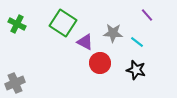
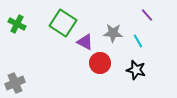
cyan line: moved 1 px right, 1 px up; rotated 24 degrees clockwise
